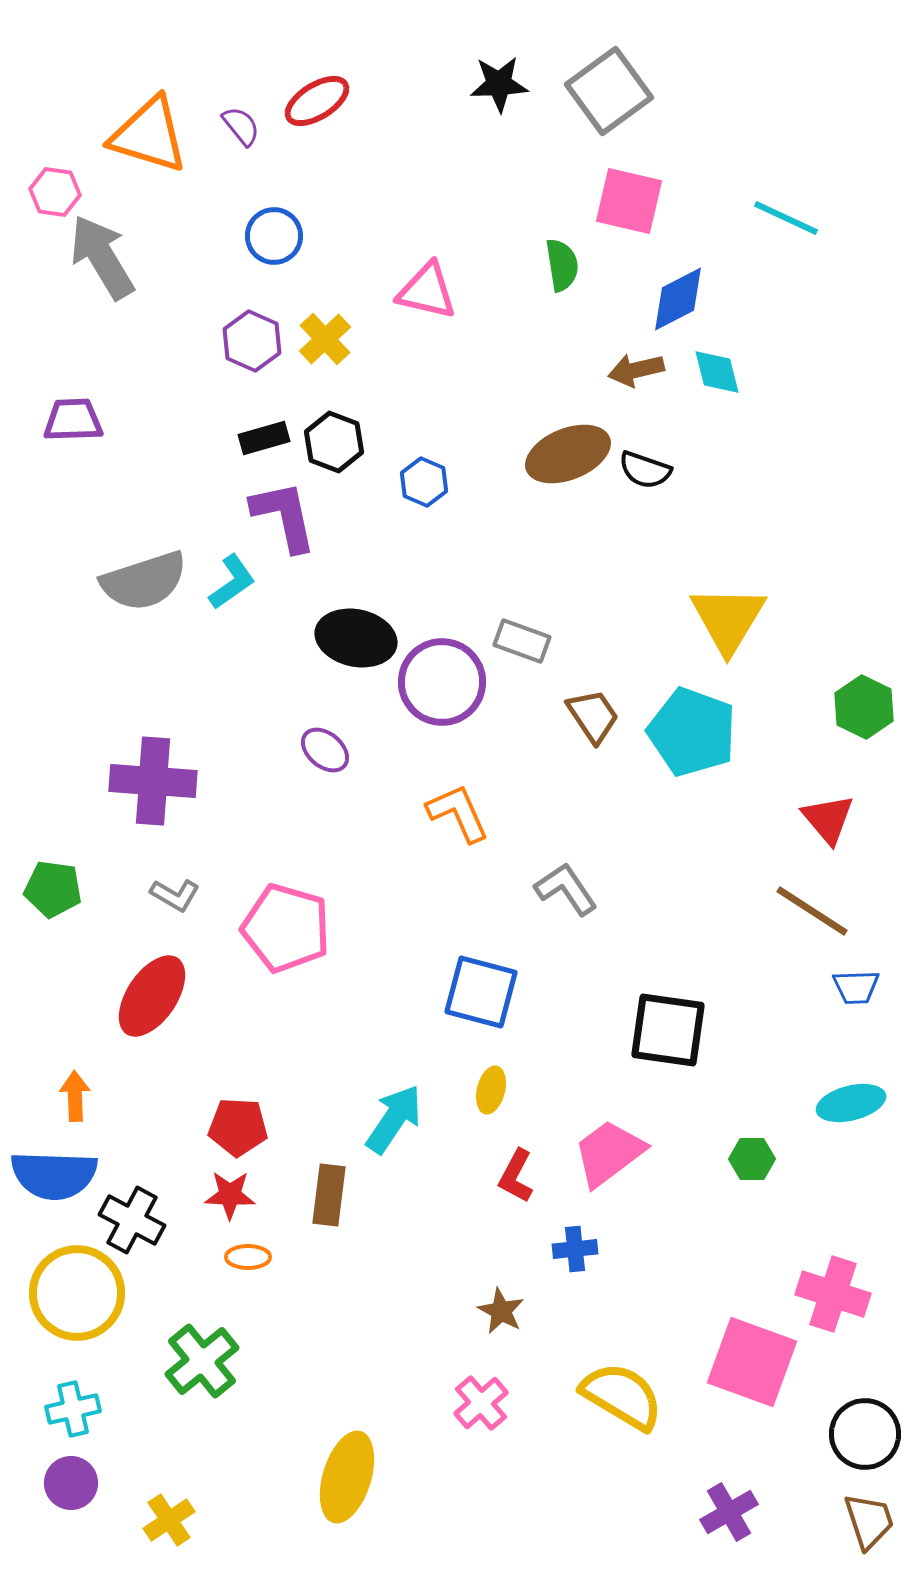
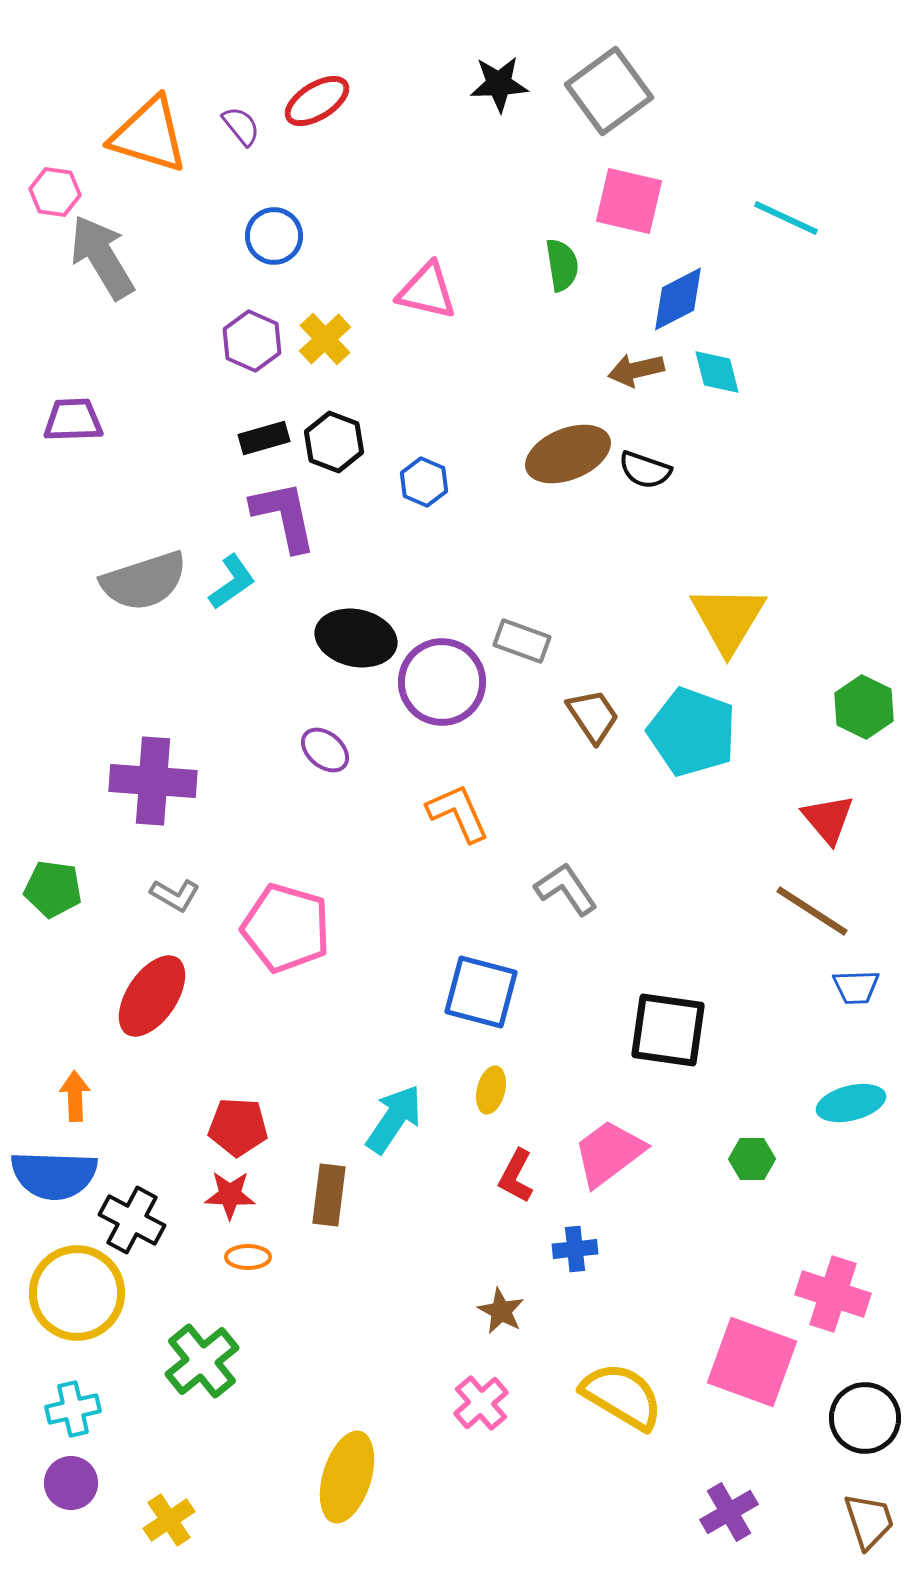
black circle at (865, 1434): moved 16 px up
